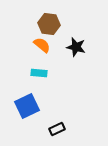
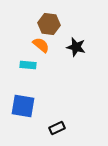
orange semicircle: moved 1 px left
cyan rectangle: moved 11 px left, 8 px up
blue square: moved 4 px left; rotated 35 degrees clockwise
black rectangle: moved 1 px up
